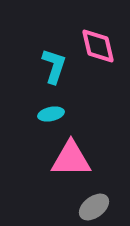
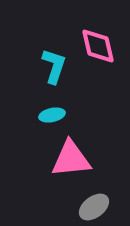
cyan ellipse: moved 1 px right, 1 px down
pink triangle: rotated 6 degrees counterclockwise
